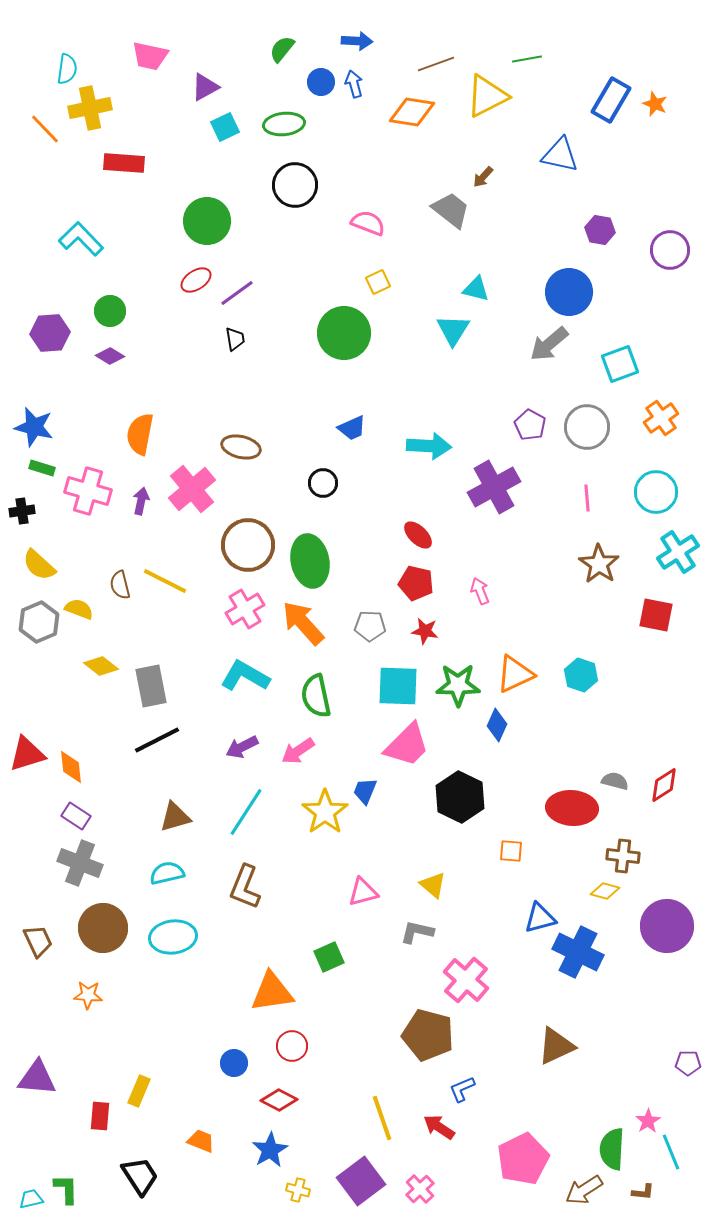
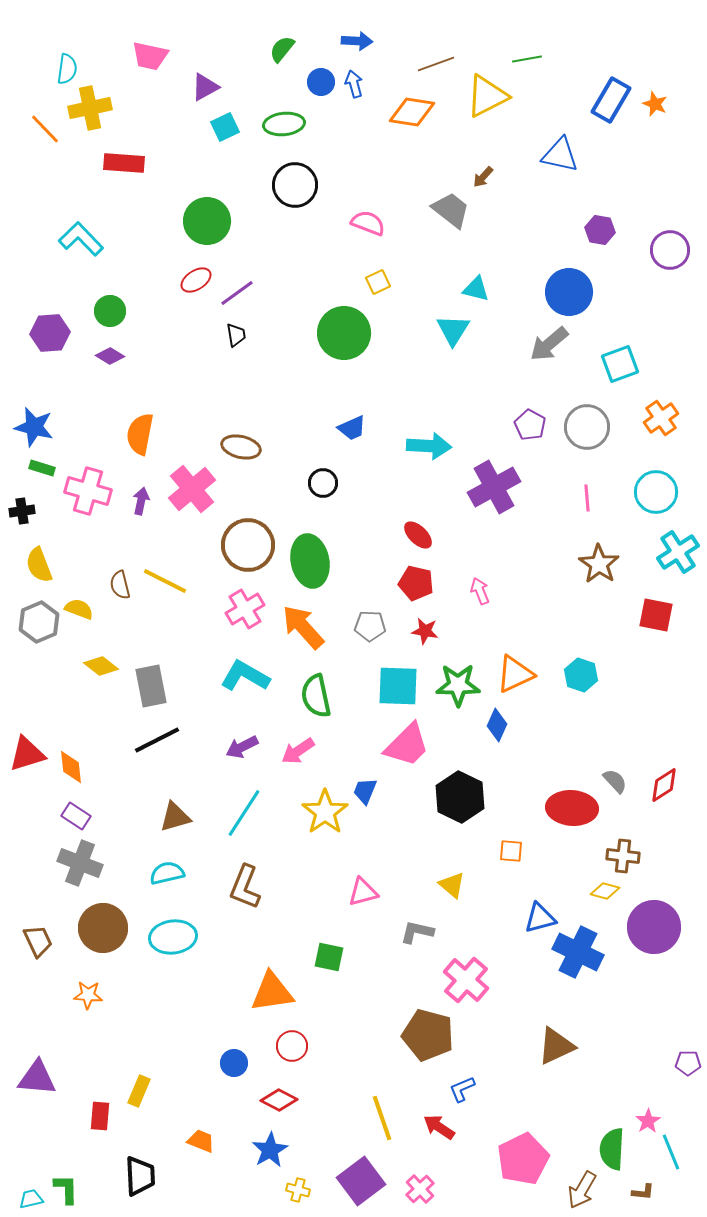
black trapezoid at (235, 339): moved 1 px right, 4 px up
yellow semicircle at (39, 565): rotated 27 degrees clockwise
orange arrow at (303, 623): moved 4 px down
gray semicircle at (615, 781): rotated 32 degrees clockwise
cyan line at (246, 812): moved 2 px left, 1 px down
yellow triangle at (433, 885): moved 19 px right
purple circle at (667, 926): moved 13 px left, 1 px down
green square at (329, 957): rotated 36 degrees clockwise
black trapezoid at (140, 1176): rotated 30 degrees clockwise
brown arrow at (584, 1190): moved 2 px left; rotated 27 degrees counterclockwise
